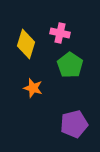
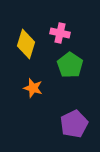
purple pentagon: rotated 12 degrees counterclockwise
